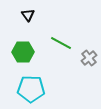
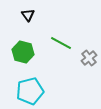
green hexagon: rotated 15 degrees clockwise
cyan pentagon: moved 1 px left, 2 px down; rotated 16 degrees counterclockwise
